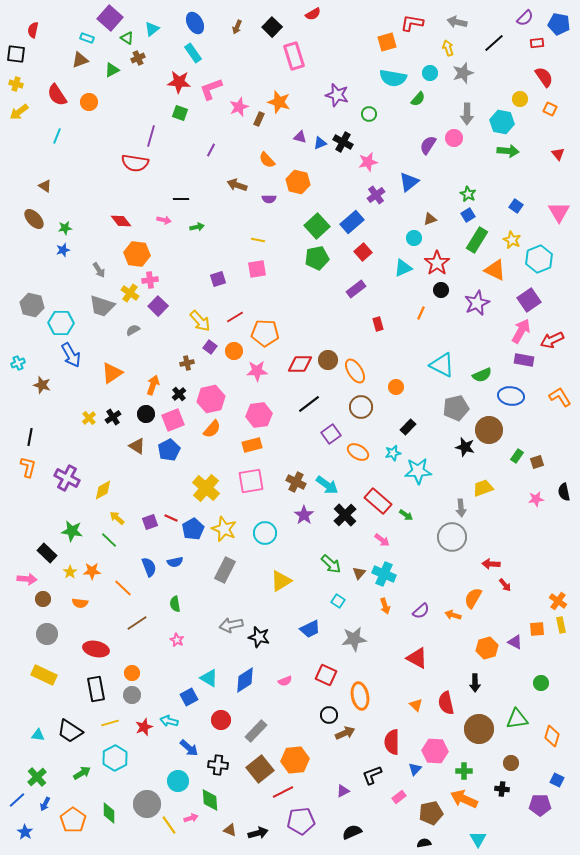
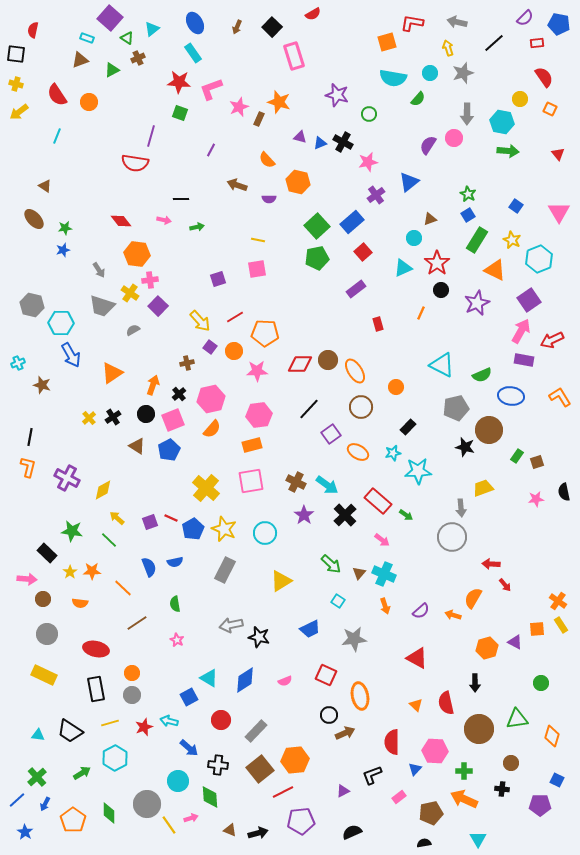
black line at (309, 404): moved 5 px down; rotated 10 degrees counterclockwise
yellow rectangle at (561, 625): rotated 21 degrees counterclockwise
green diamond at (210, 800): moved 3 px up
